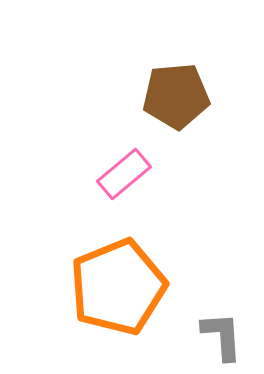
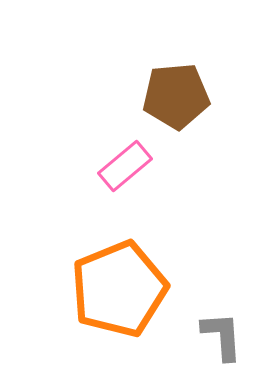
pink rectangle: moved 1 px right, 8 px up
orange pentagon: moved 1 px right, 2 px down
